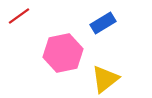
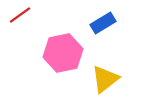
red line: moved 1 px right, 1 px up
